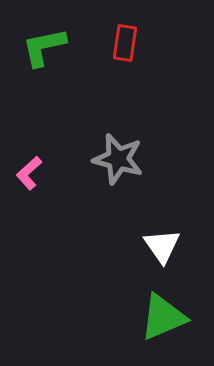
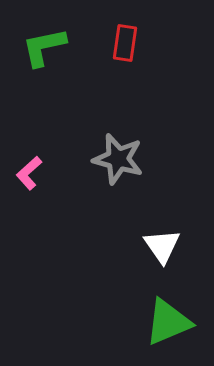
green triangle: moved 5 px right, 5 px down
